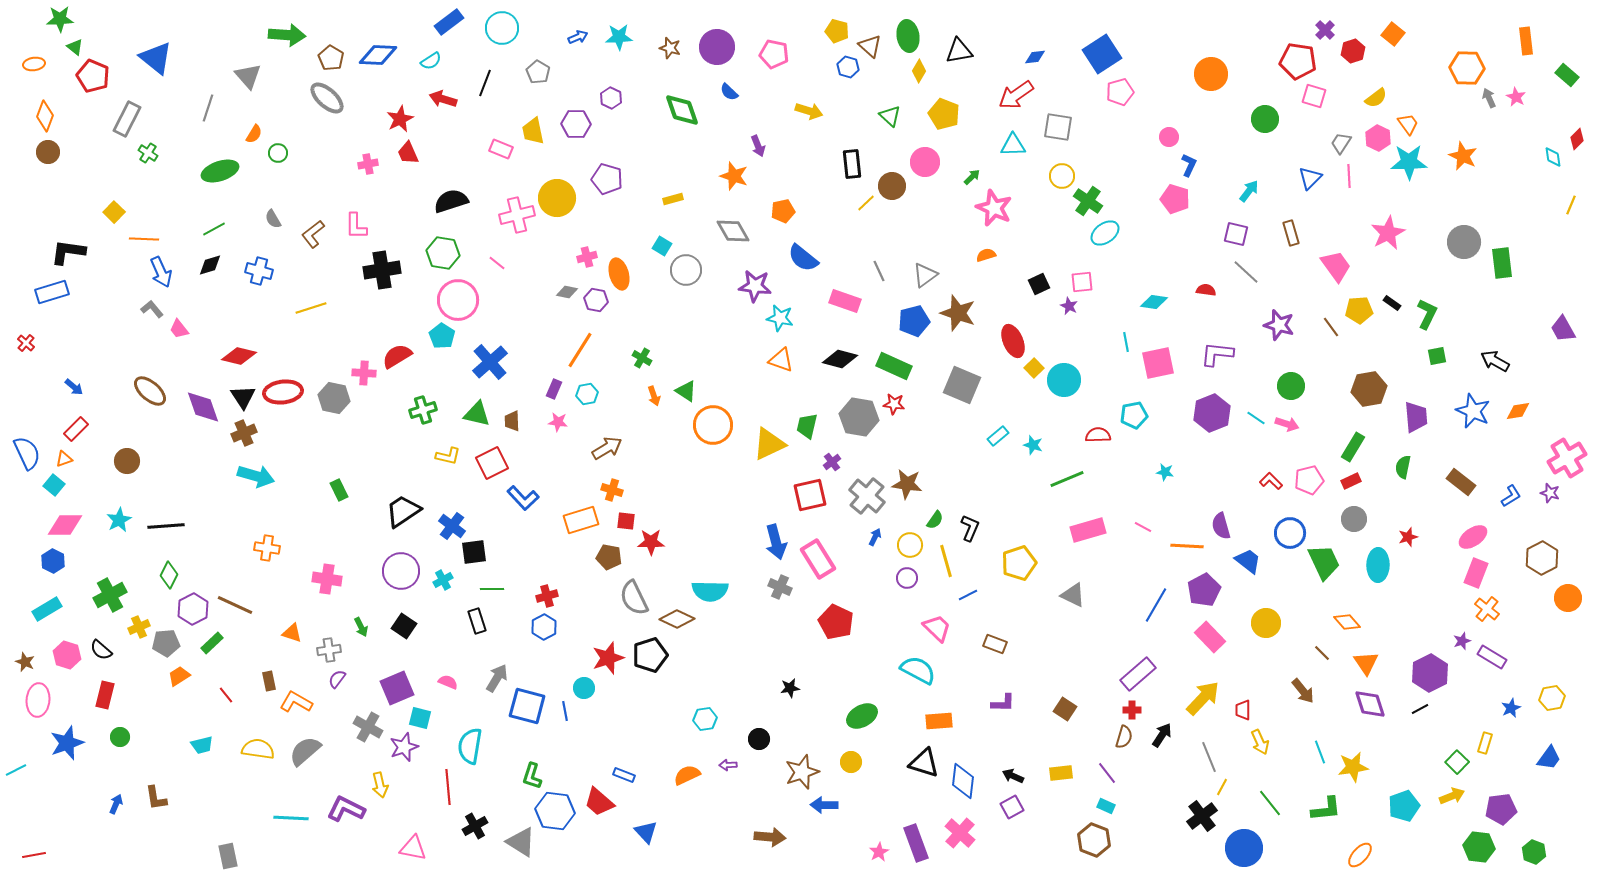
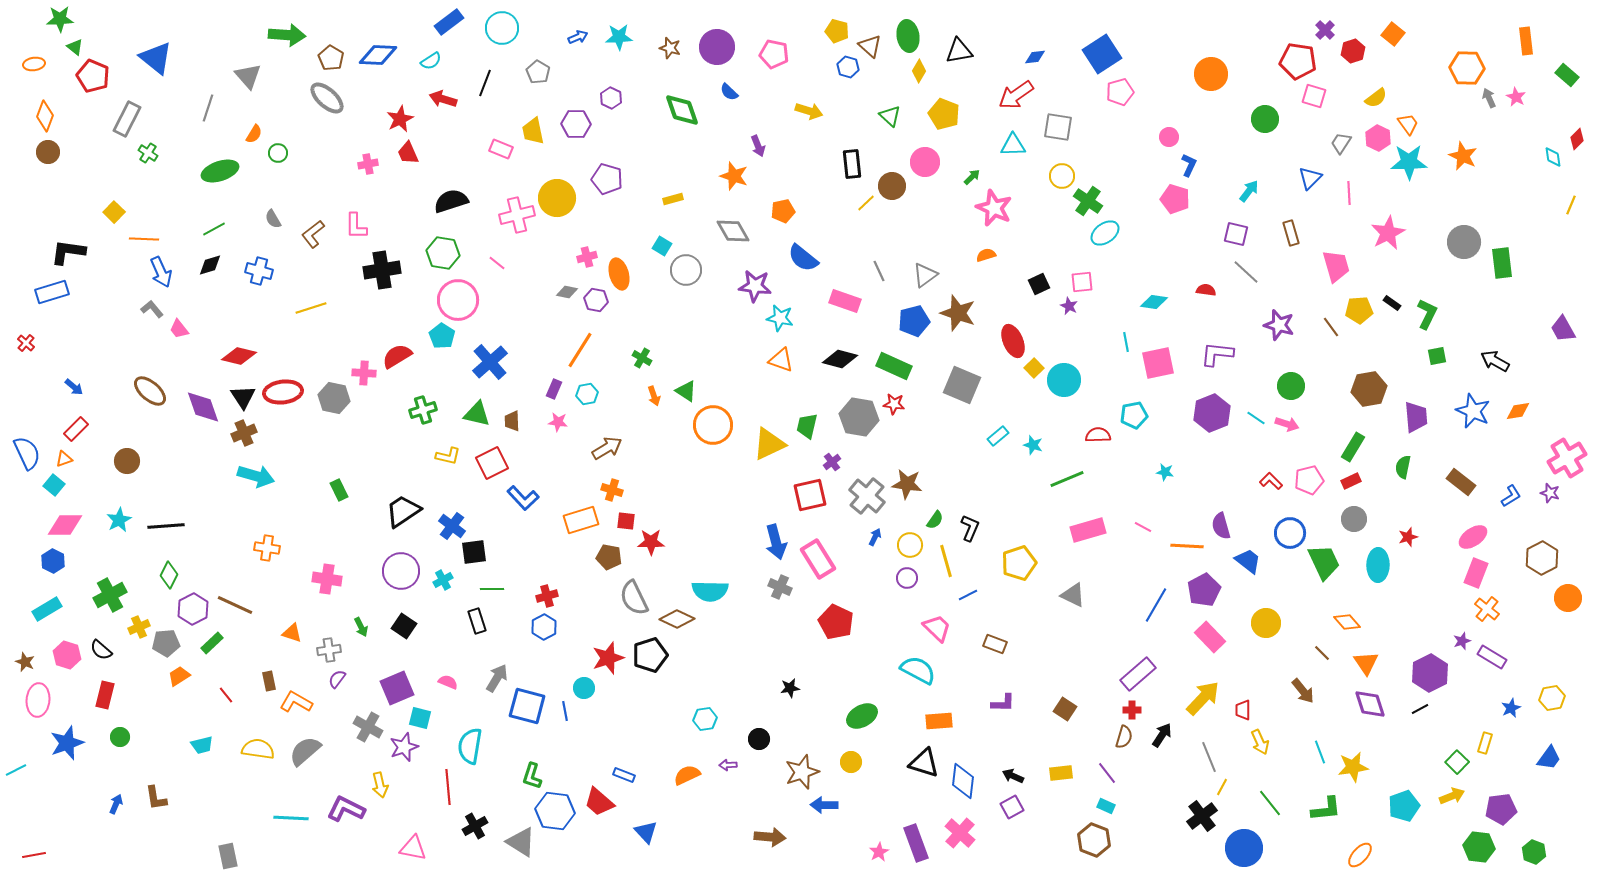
pink line at (1349, 176): moved 17 px down
pink trapezoid at (1336, 266): rotated 20 degrees clockwise
